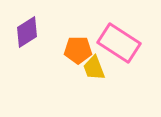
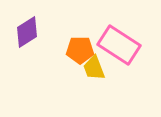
pink rectangle: moved 2 px down
orange pentagon: moved 2 px right
